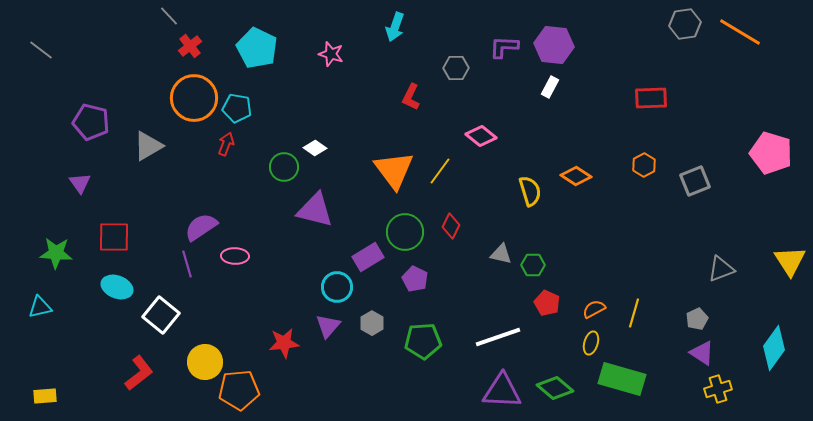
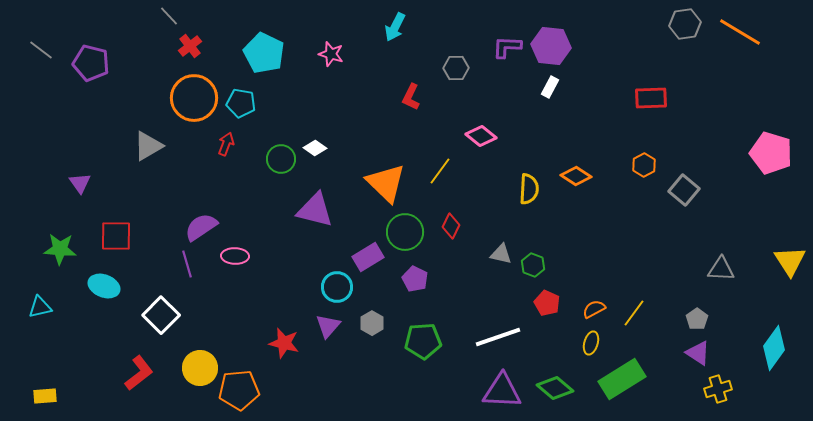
cyan arrow at (395, 27): rotated 8 degrees clockwise
purple hexagon at (554, 45): moved 3 px left, 1 px down
purple L-shape at (504, 47): moved 3 px right
cyan pentagon at (257, 48): moved 7 px right, 5 px down
cyan pentagon at (237, 108): moved 4 px right, 5 px up
purple pentagon at (91, 122): moved 59 px up
green circle at (284, 167): moved 3 px left, 8 px up
orange triangle at (394, 170): moved 8 px left, 13 px down; rotated 9 degrees counterclockwise
gray square at (695, 181): moved 11 px left, 9 px down; rotated 28 degrees counterclockwise
yellow semicircle at (530, 191): moved 1 px left, 2 px up; rotated 20 degrees clockwise
red square at (114, 237): moved 2 px right, 1 px up
green star at (56, 253): moved 4 px right, 4 px up
green hexagon at (533, 265): rotated 20 degrees clockwise
gray triangle at (721, 269): rotated 24 degrees clockwise
cyan ellipse at (117, 287): moved 13 px left, 1 px up
yellow line at (634, 313): rotated 20 degrees clockwise
white square at (161, 315): rotated 6 degrees clockwise
gray pentagon at (697, 319): rotated 10 degrees counterclockwise
red star at (284, 343): rotated 20 degrees clockwise
purple triangle at (702, 353): moved 4 px left
yellow circle at (205, 362): moved 5 px left, 6 px down
green rectangle at (622, 379): rotated 48 degrees counterclockwise
